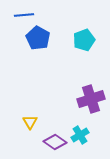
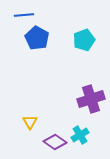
blue pentagon: moved 1 px left
